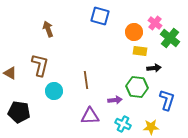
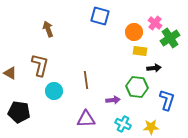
green cross: rotated 18 degrees clockwise
purple arrow: moved 2 px left
purple triangle: moved 4 px left, 3 px down
